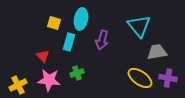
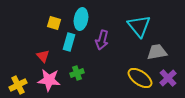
purple cross: rotated 36 degrees clockwise
